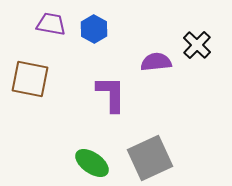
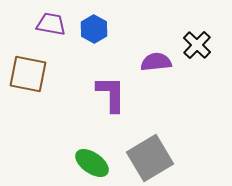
brown square: moved 2 px left, 5 px up
gray square: rotated 6 degrees counterclockwise
